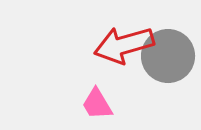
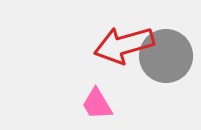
gray circle: moved 2 px left
